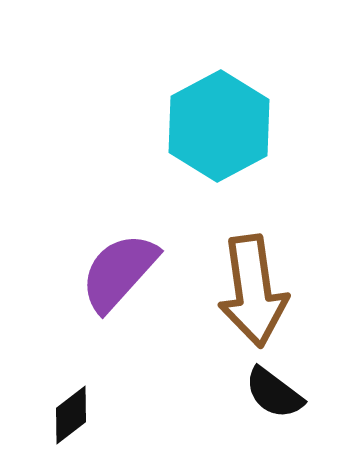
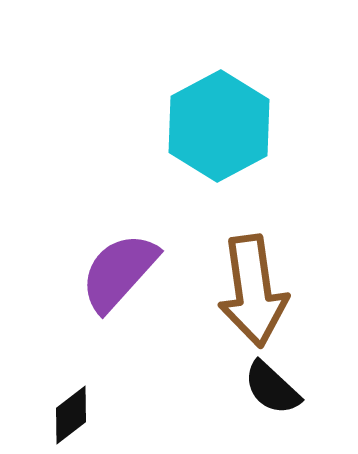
black semicircle: moved 2 px left, 5 px up; rotated 6 degrees clockwise
